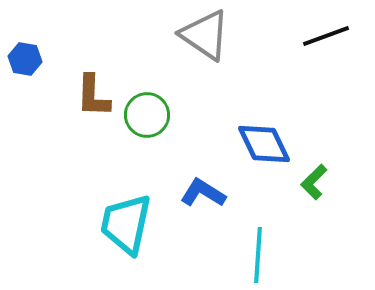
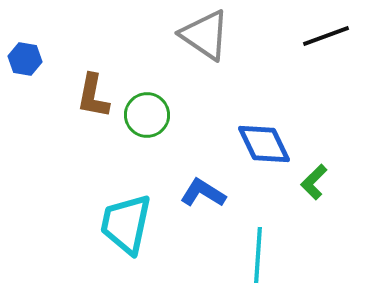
brown L-shape: rotated 9 degrees clockwise
